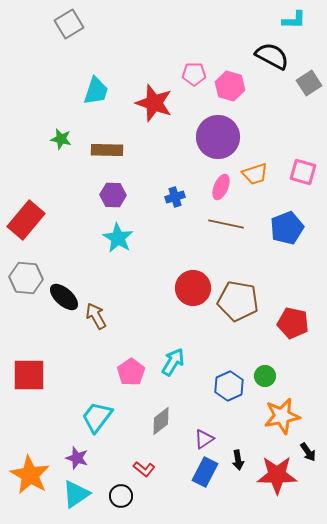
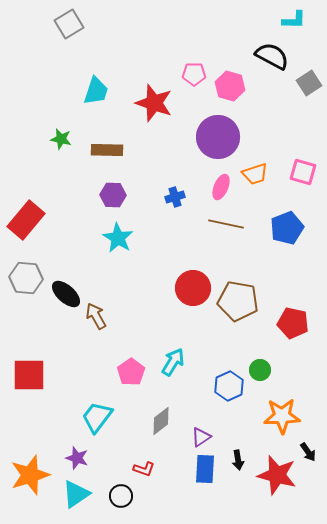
black ellipse at (64, 297): moved 2 px right, 3 px up
green circle at (265, 376): moved 5 px left, 6 px up
orange star at (282, 416): rotated 9 degrees clockwise
purple triangle at (204, 439): moved 3 px left, 2 px up
red L-shape at (144, 469): rotated 20 degrees counterclockwise
blue rectangle at (205, 472): moved 3 px up; rotated 24 degrees counterclockwise
orange star at (30, 475): rotated 24 degrees clockwise
red star at (277, 475): rotated 15 degrees clockwise
